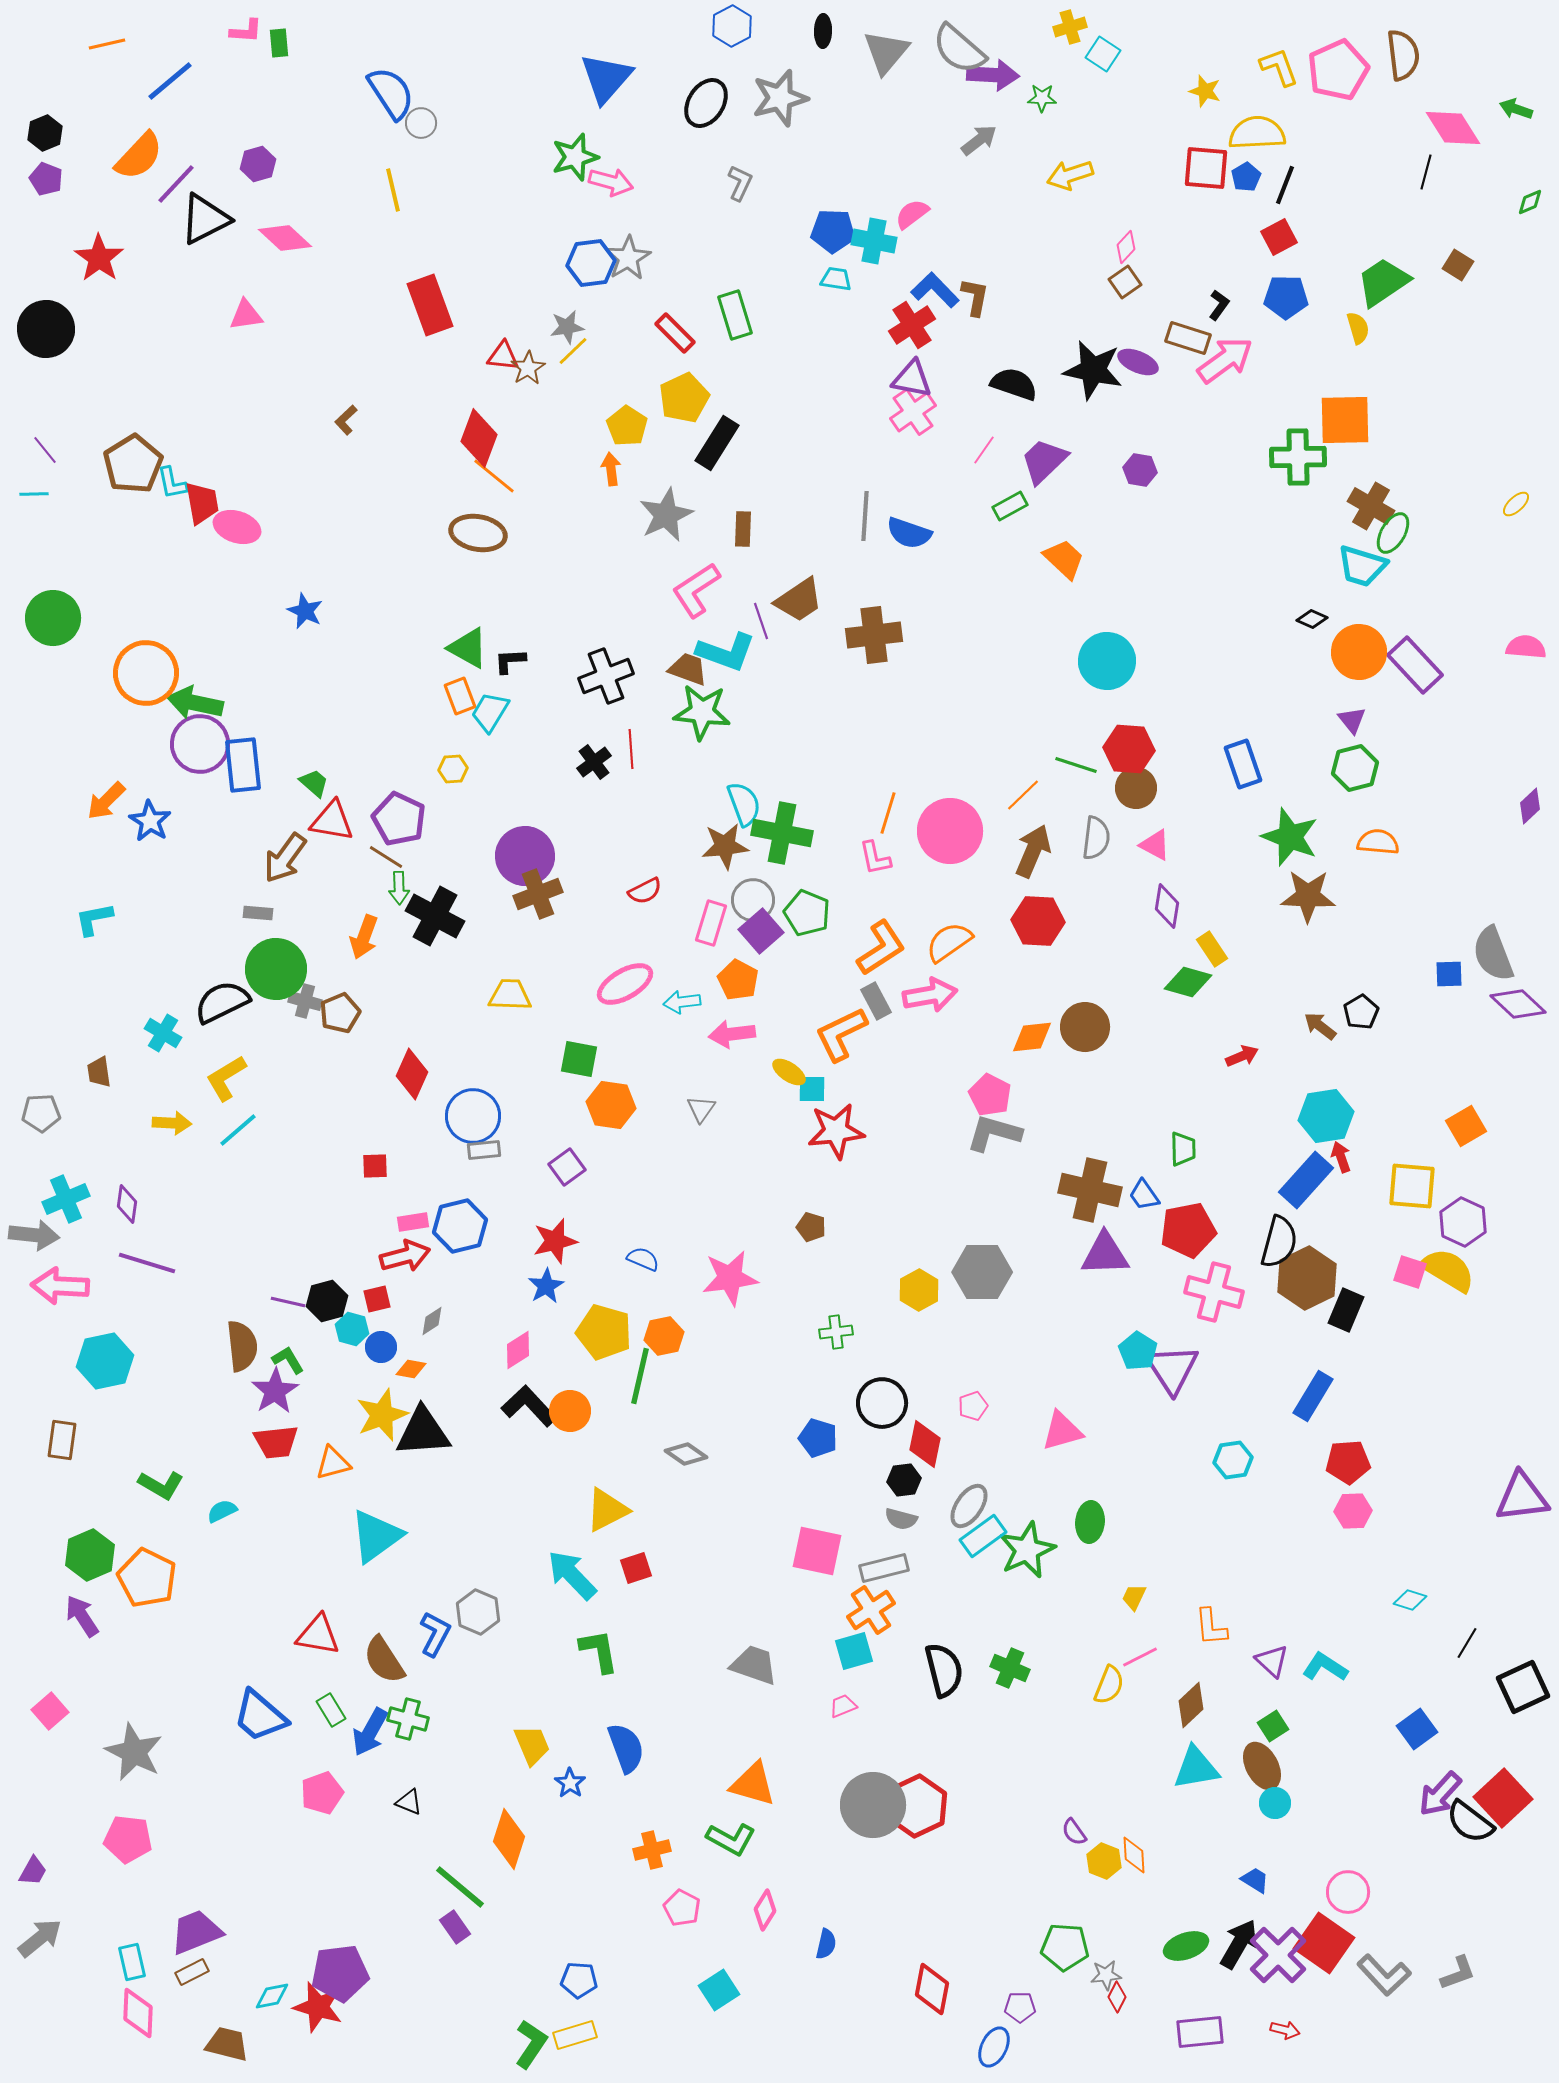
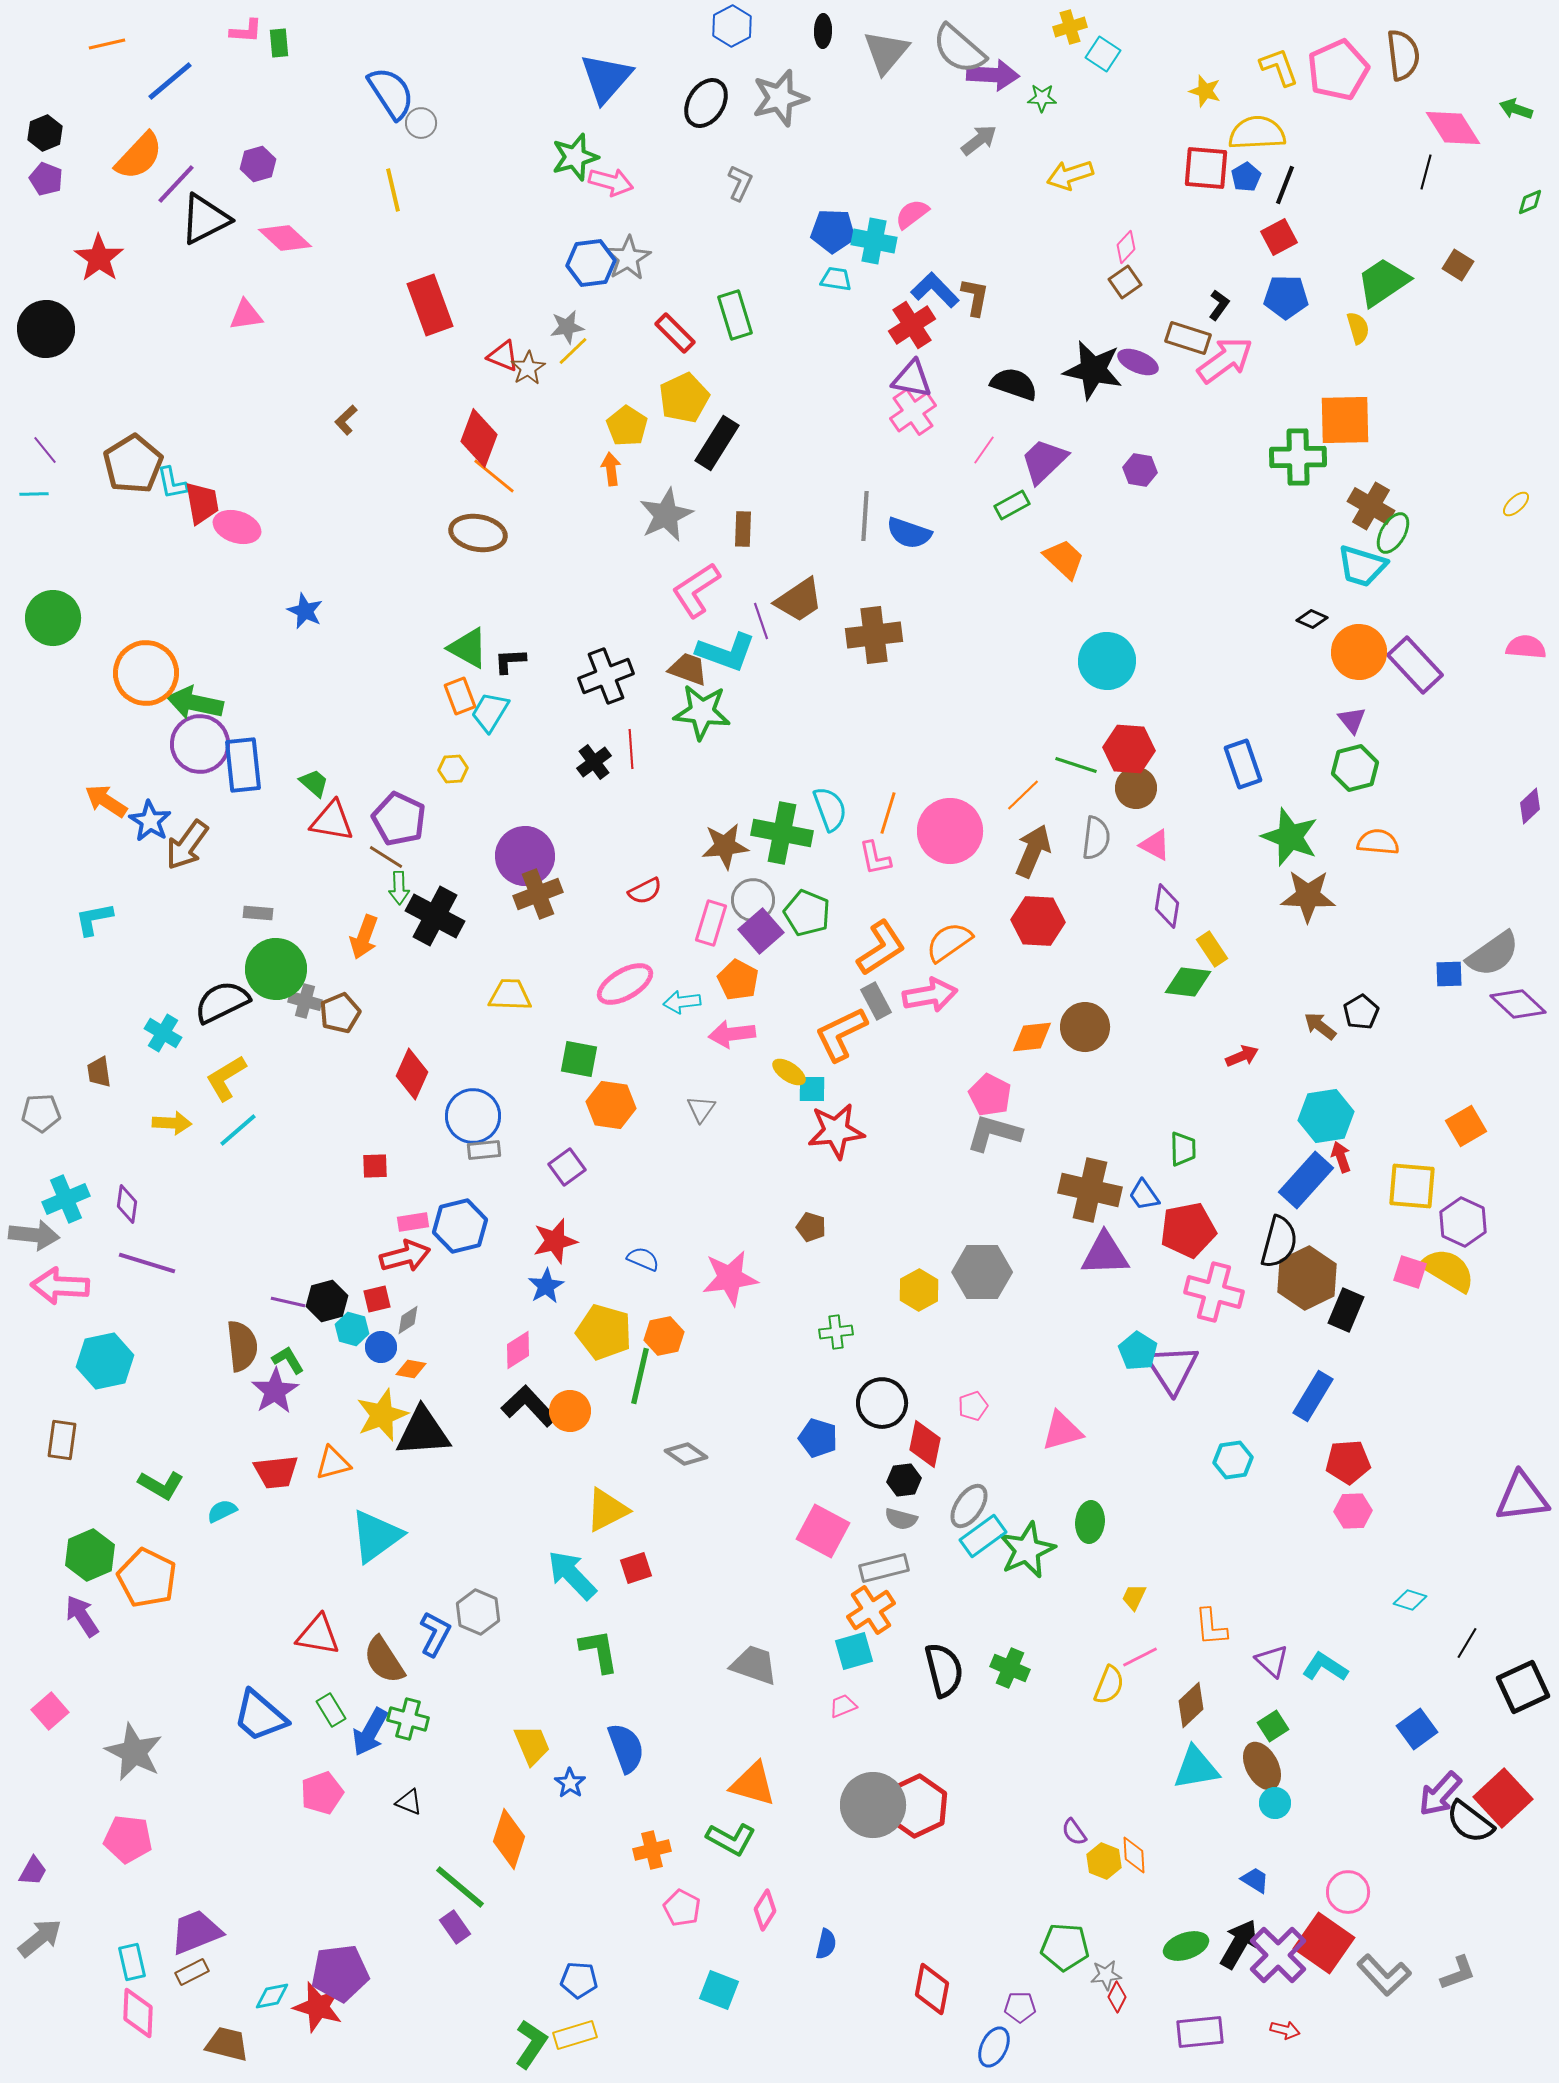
red triangle at (503, 356): rotated 16 degrees clockwise
green rectangle at (1010, 506): moved 2 px right, 1 px up
orange arrow at (106, 801): rotated 78 degrees clockwise
cyan semicircle at (744, 804): moved 86 px right, 5 px down
brown arrow at (285, 858): moved 98 px left, 13 px up
gray semicircle at (1493, 954): rotated 104 degrees counterclockwise
green diamond at (1188, 982): rotated 9 degrees counterclockwise
gray diamond at (432, 1321): moved 24 px left, 1 px up
red trapezoid at (276, 1442): moved 30 px down
pink square at (817, 1551): moved 6 px right, 20 px up; rotated 16 degrees clockwise
cyan square at (719, 1990): rotated 36 degrees counterclockwise
